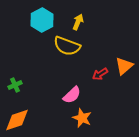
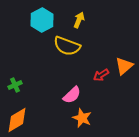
yellow arrow: moved 1 px right, 2 px up
red arrow: moved 1 px right, 1 px down
orange diamond: rotated 12 degrees counterclockwise
